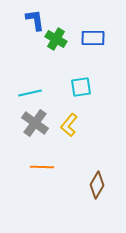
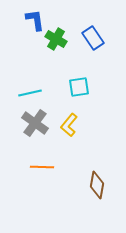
blue rectangle: rotated 55 degrees clockwise
cyan square: moved 2 px left
brown diamond: rotated 20 degrees counterclockwise
